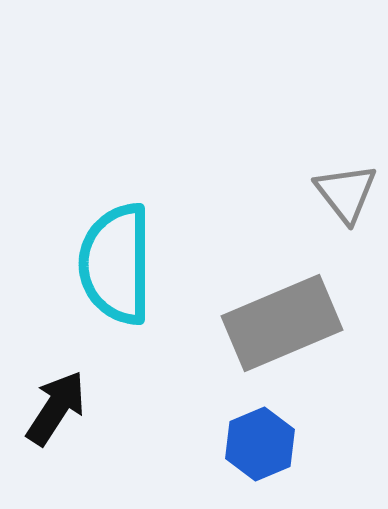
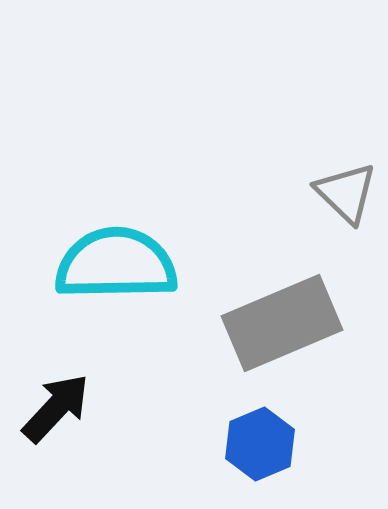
gray triangle: rotated 8 degrees counterclockwise
cyan semicircle: rotated 89 degrees clockwise
black arrow: rotated 10 degrees clockwise
